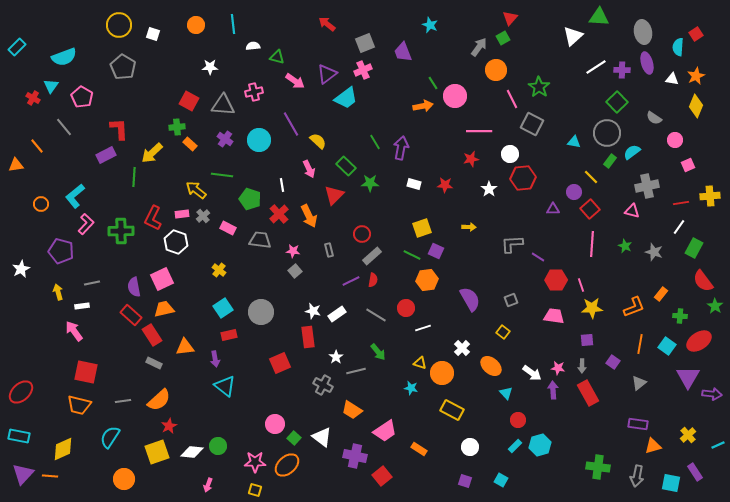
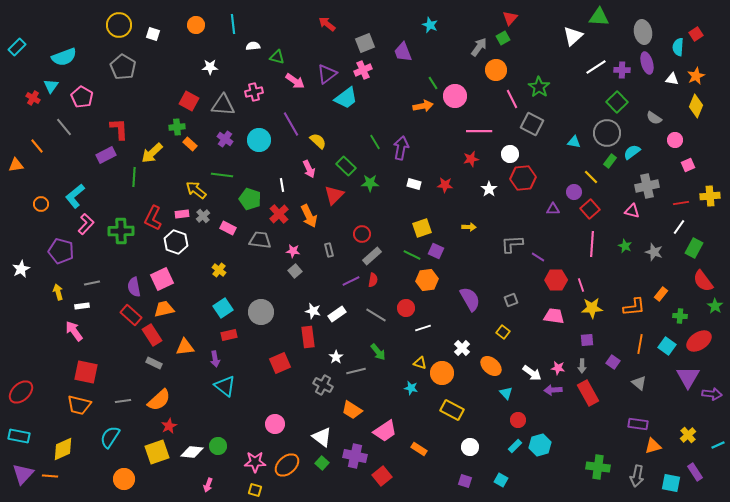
orange L-shape at (634, 307): rotated 15 degrees clockwise
gray triangle at (639, 383): rotated 42 degrees counterclockwise
purple arrow at (553, 390): rotated 90 degrees counterclockwise
green square at (294, 438): moved 28 px right, 25 px down
